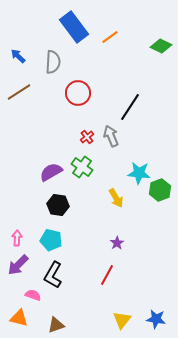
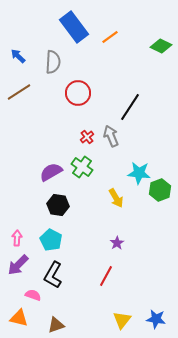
cyan pentagon: rotated 15 degrees clockwise
red line: moved 1 px left, 1 px down
